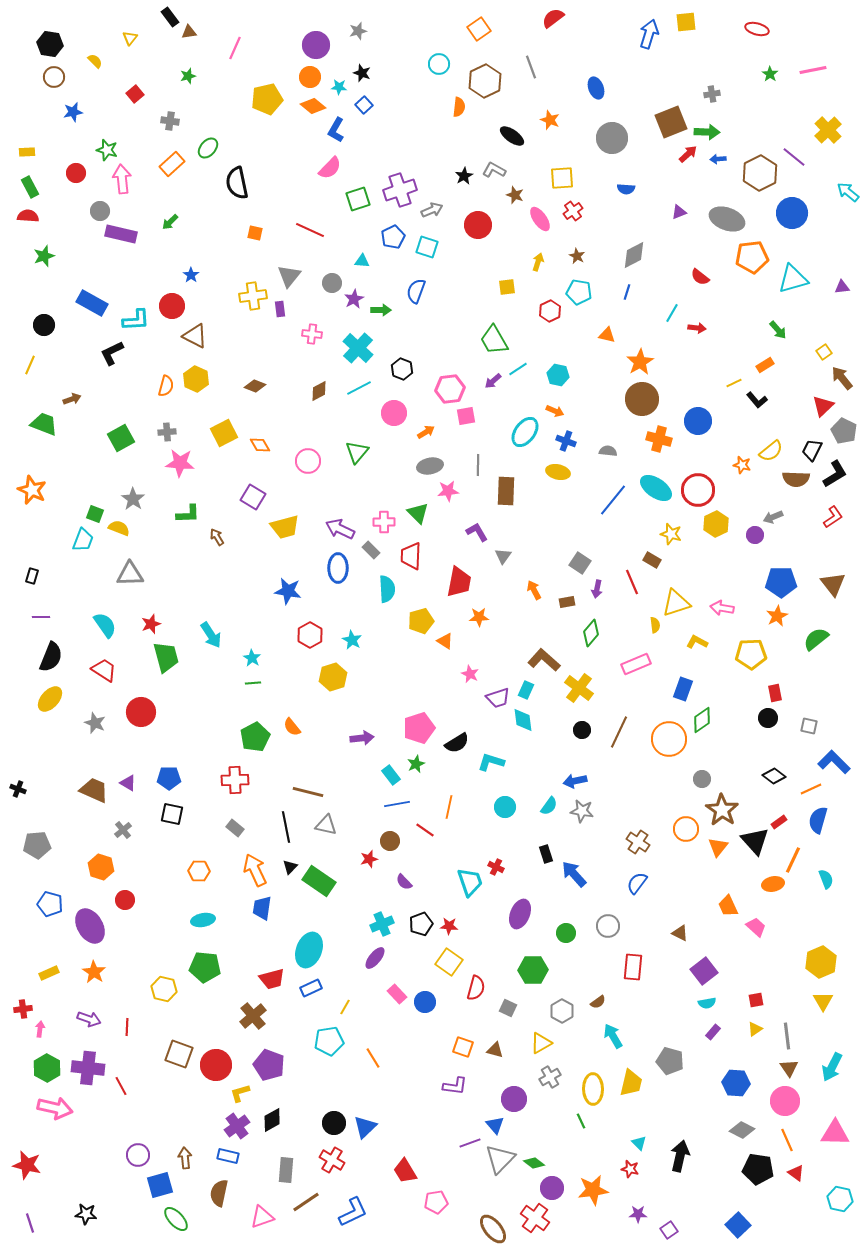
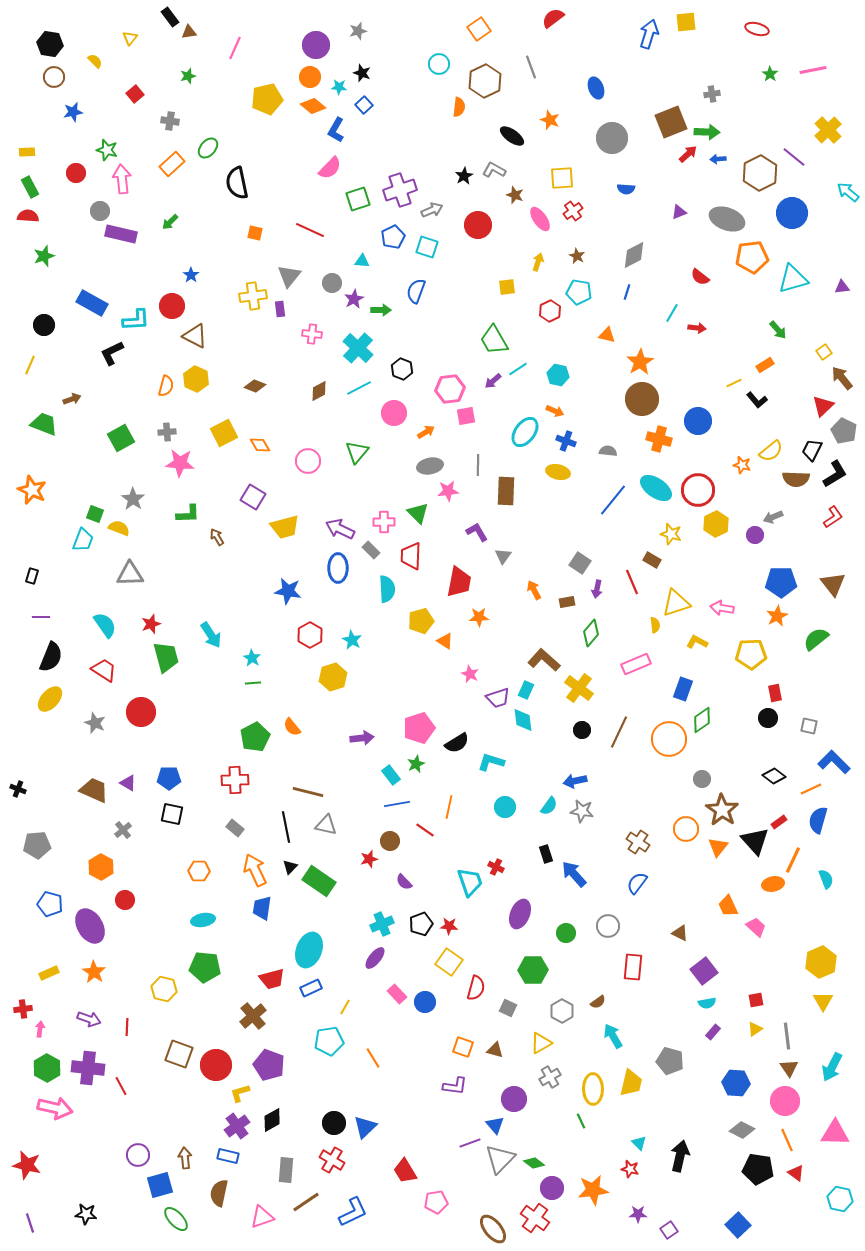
orange hexagon at (101, 867): rotated 10 degrees clockwise
